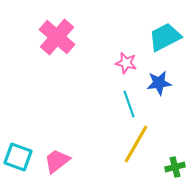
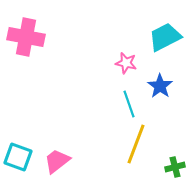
pink cross: moved 31 px left; rotated 30 degrees counterclockwise
blue star: moved 1 px right, 3 px down; rotated 30 degrees counterclockwise
yellow line: rotated 9 degrees counterclockwise
